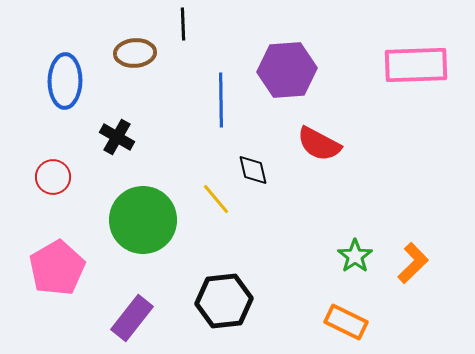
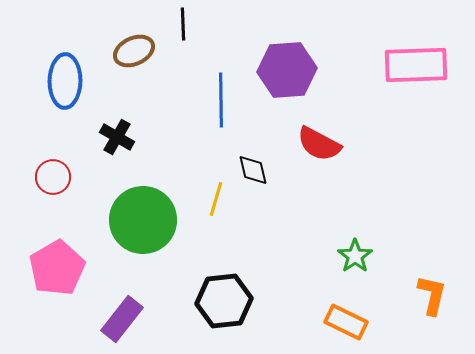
brown ellipse: moved 1 px left, 2 px up; rotated 21 degrees counterclockwise
yellow line: rotated 56 degrees clockwise
orange L-shape: moved 19 px right, 32 px down; rotated 33 degrees counterclockwise
purple rectangle: moved 10 px left, 1 px down
